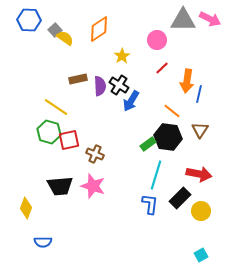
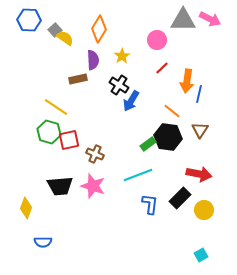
orange diamond: rotated 24 degrees counterclockwise
purple semicircle: moved 7 px left, 26 px up
cyan line: moved 18 px left; rotated 52 degrees clockwise
yellow circle: moved 3 px right, 1 px up
